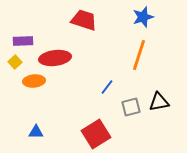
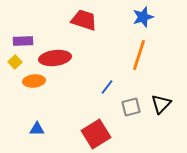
black triangle: moved 2 px right, 2 px down; rotated 35 degrees counterclockwise
blue triangle: moved 1 px right, 3 px up
